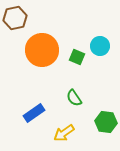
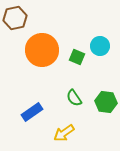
blue rectangle: moved 2 px left, 1 px up
green hexagon: moved 20 px up
